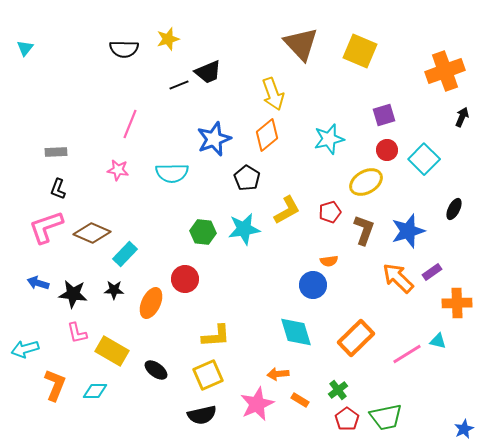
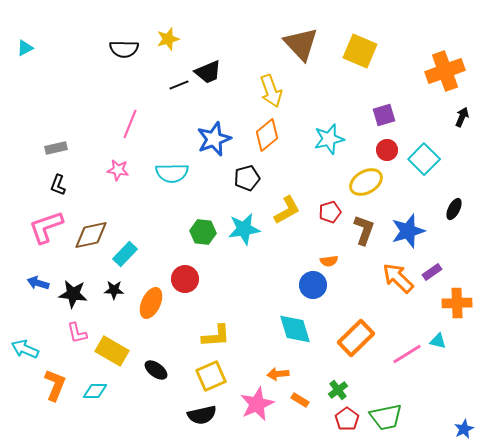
cyan triangle at (25, 48): rotated 24 degrees clockwise
yellow arrow at (273, 94): moved 2 px left, 3 px up
gray rectangle at (56, 152): moved 4 px up; rotated 10 degrees counterclockwise
black pentagon at (247, 178): rotated 25 degrees clockwise
black L-shape at (58, 189): moved 4 px up
brown diamond at (92, 233): moved 1 px left, 2 px down; rotated 36 degrees counterclockwise
cyan diamond at (296, 332): moved 1 px left, 3 px up
cyan arrow at (25, 349): rotated 40 degrees clockwise
yellow square at (208, 375): moved 3 px right, 1 px down
